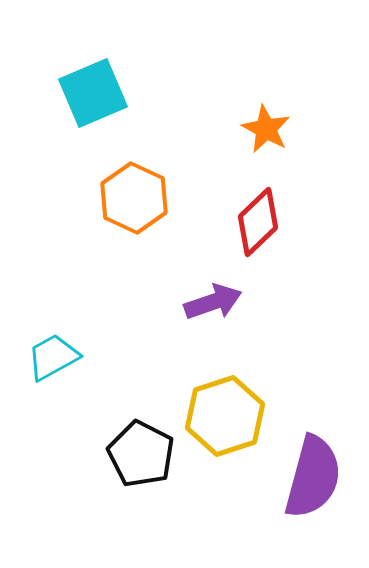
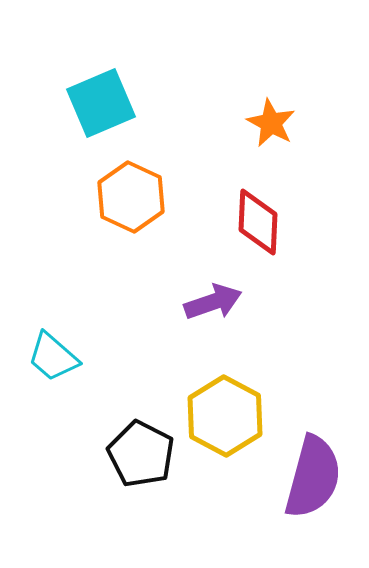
cyan square: moved 8 px right, 10 px down
orange star: moved 5 px right, 6 px up
orange hexagon: moved 3 px left, 1 px up
red diamond: rotated 44 degrees counterclockwise
cyan trapezoid: rotated 110 degrees counterclockwise
yellow hexagon: rotated 14 degrees counterclockwise
